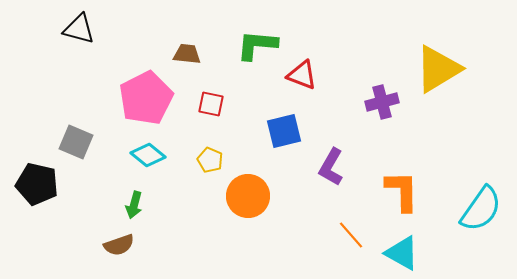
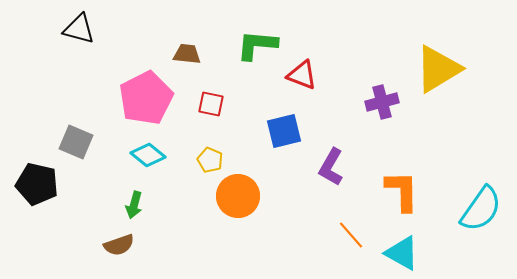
orange circle: moved 10 px left
